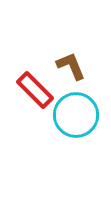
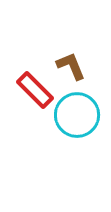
cyan circle: moved 1 px right
